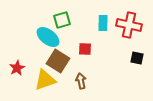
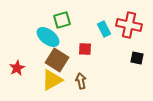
cyan rectangle: moved 1 px right, 6 px down; rotated 28 degrees counterclockwise
brown square: moved 1 px left, 1 px up
yellow triangle: moved 7 px right; rotated 10 degrees counterclockwise
